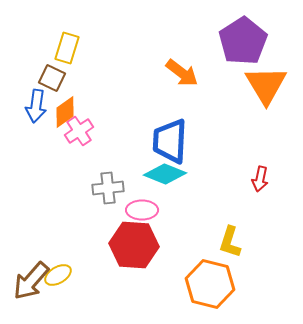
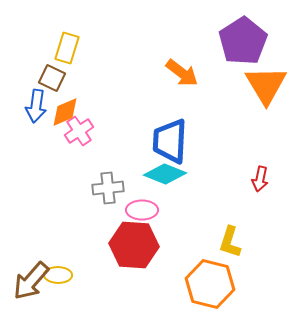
orange diamond: rotated 12 degrees clockwise
yellow ellipse: rotated 32 degrees clockwise
